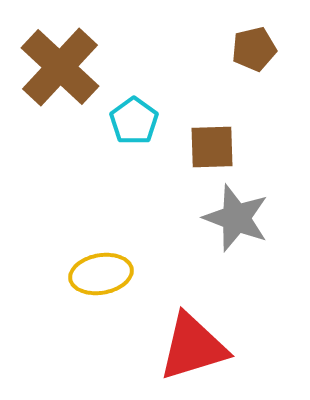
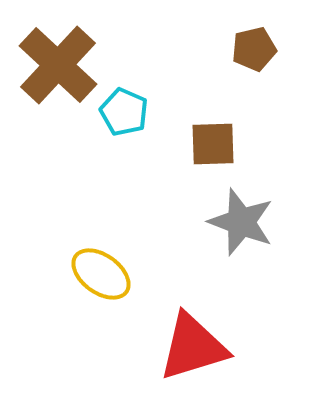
brown cross: moved 2 px left, 2 px up
cyan pentagon: moved 10 px left, 9 px up; rotated 12 degrees counterclockwise
brown square: moved 1 px right, 3 px up
gray star: moved 5 px right, 4 px down
yellow ellipse: rotated 46 degrees clockwise
